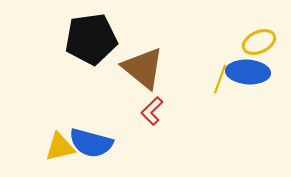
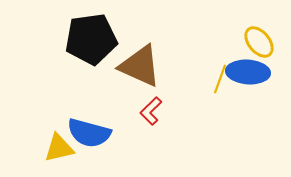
yellow ellipse: rotated 76 degrees clockwise
brown triangle: moved 3 px left, 2 px up; rotated 15 degrees counterclockwise
red L-shape: moved 1 px left
blue semicircle: moved 2 px left, 10 px up
yellow triangle: moved 1 px left, 1 px down
